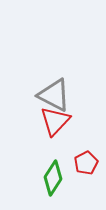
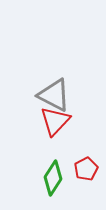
red pentagon: moved 6 px down
